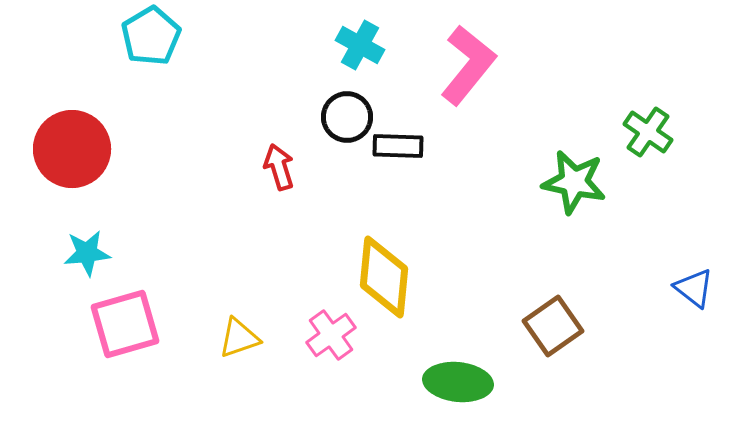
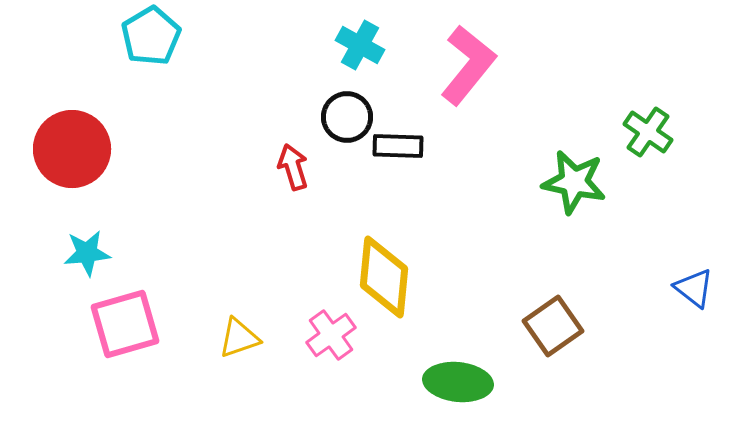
red arrow: moved 14 px right
